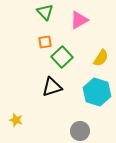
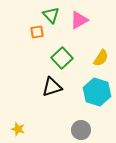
green triangle: moved 6 px right, 3 px down
orange square: moved 8 px left, 10 px up
green square: moved 1 px down
yellow star: moved 2 px right, 9 px down
gray circle: moved 1 px right, 1 px up
